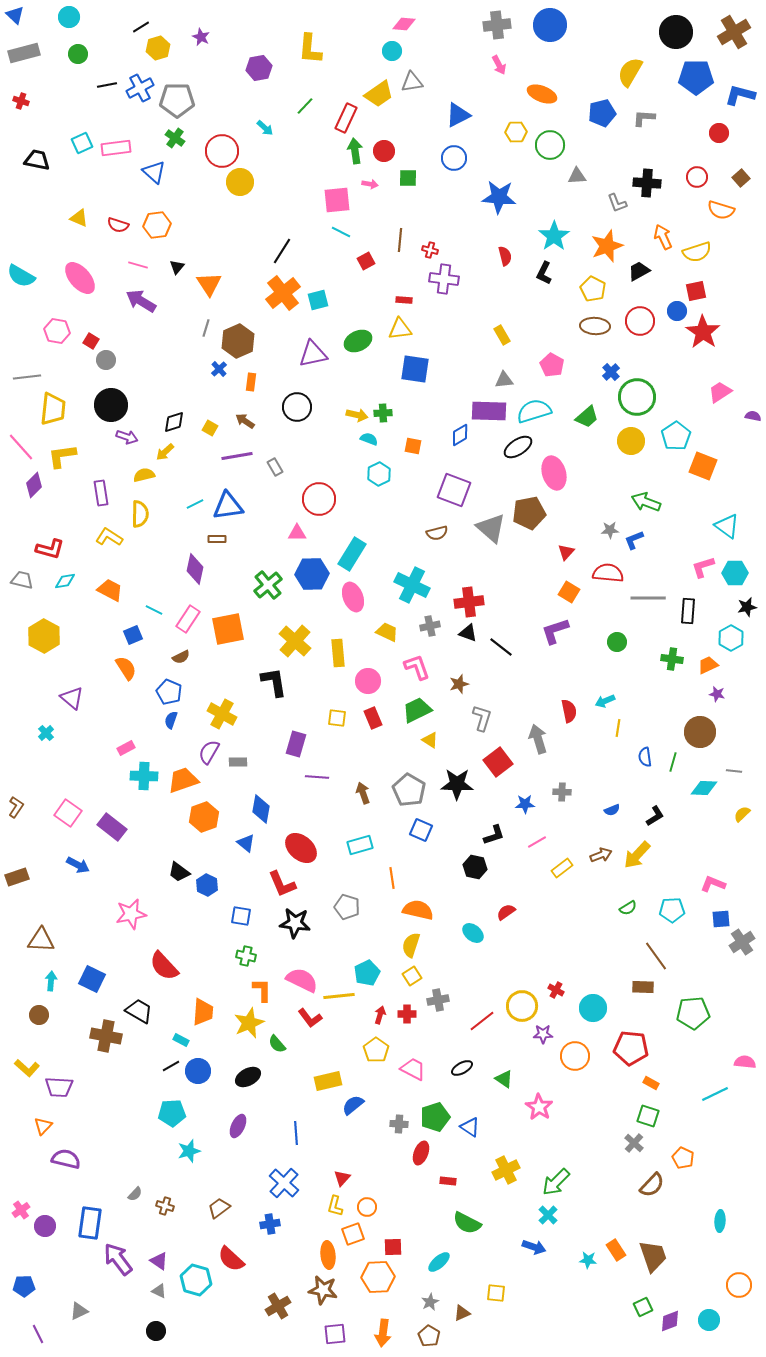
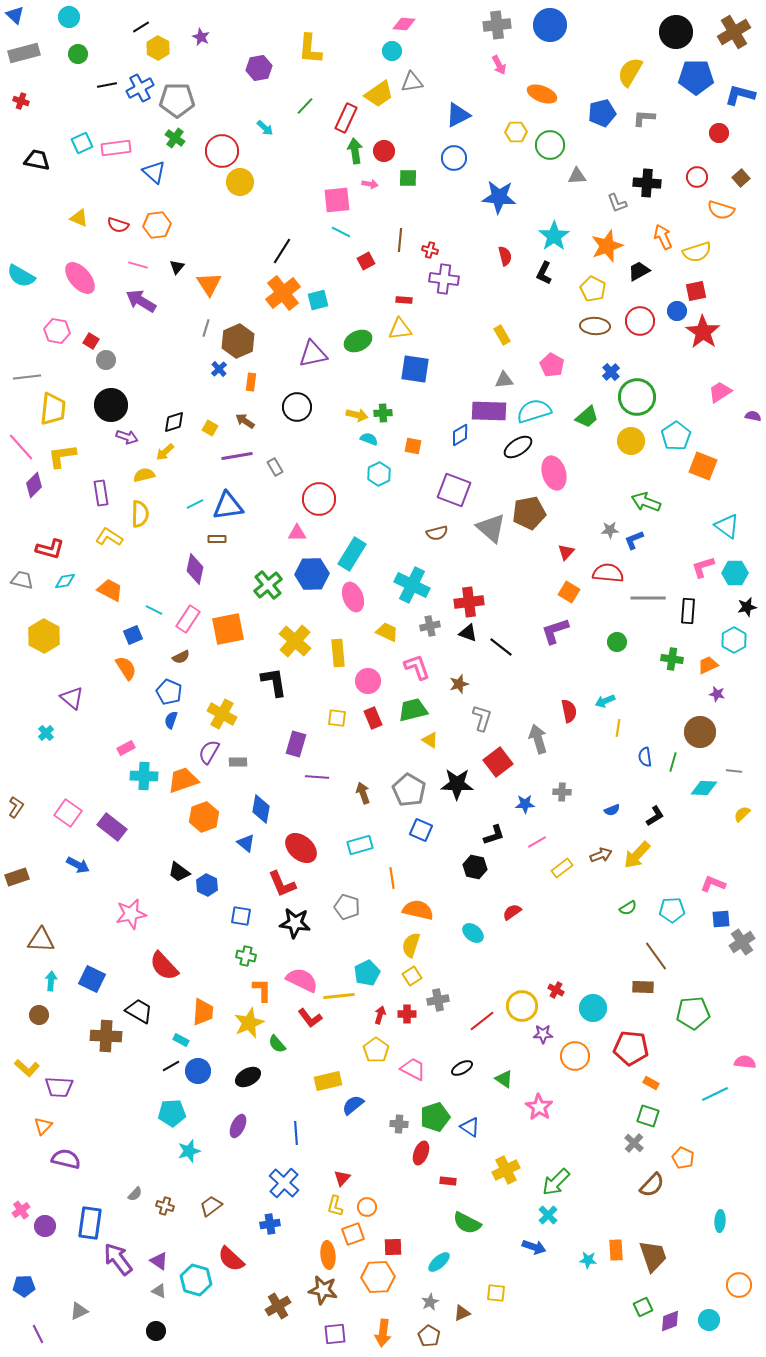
yellow hexagon at (158, 48): rotated 15 degrees counterclockwise
cyan hexagon at (731, 638): moved 3 px right, 2 px down
green trapezoid at (417, 710): moved 4 px left; rotated 12 degrees clockwise
red semicircle at (506, 912): moved 6 px right
brown cross at (106, 1036): rotated 8 degrees counterclockwise
brown trapezoid at (219, 1208): moved 8 px left, 2 px up
orange rectangle at (616, 1250): rotated 30 degrees clockwise
